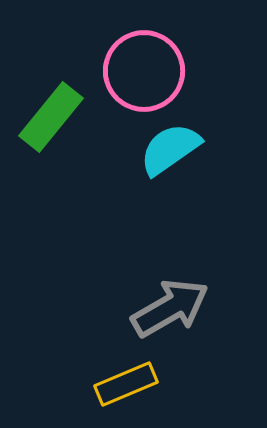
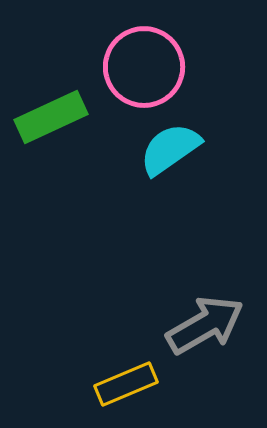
pink circle: moved 4 px up
green rectangle: rotated 26 degrees clockwise
gray arrow: moved 35 px right, 17 px down
